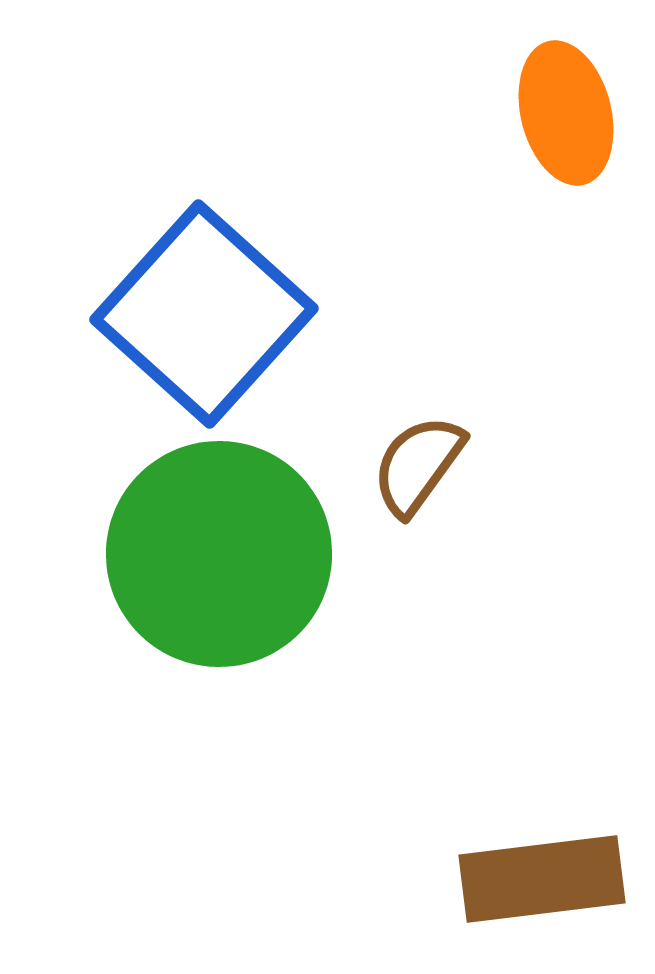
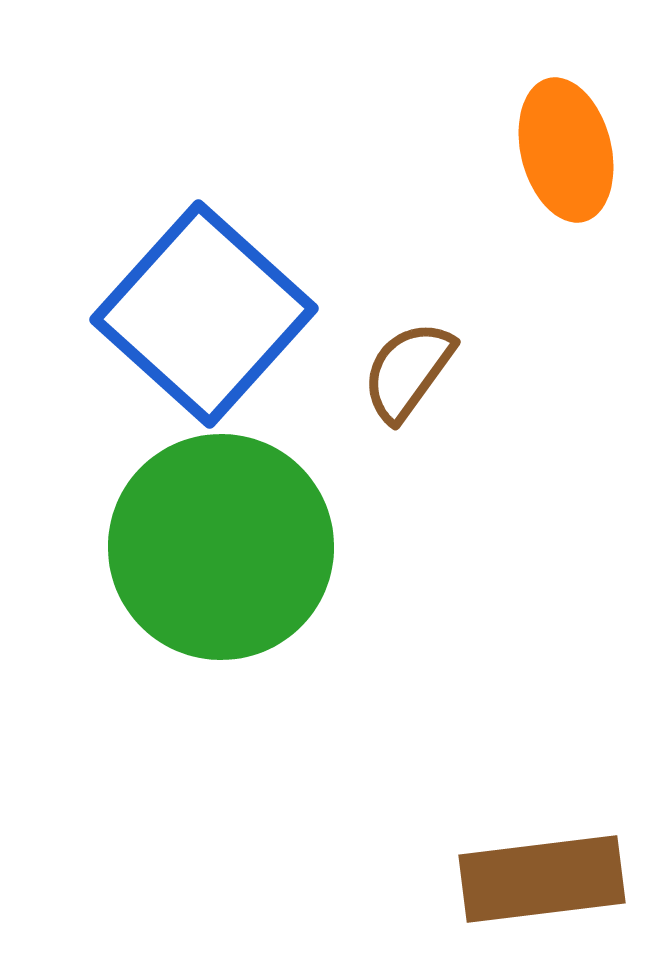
orange ellipse: moved 37 px down
brown semicircle: moved 10 px left, 94 px up
green circle: moved 2 px right, 7 px up
